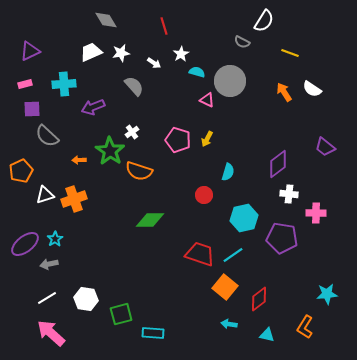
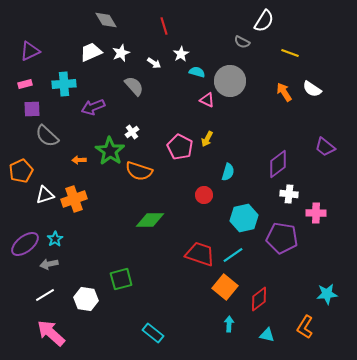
white star at (121, 53): rotated 12 degrees counterclockwise
pink pentagon at (178, 140): moved 2 px right, 7 px down; rotated 10 degrees clockwise
white line at (47, 298): moved 2 px left, 3 px up
green square at (121, 314): moved 35 px up
cyan arrow at (229, 324): rotated 84 degrees clockwise
cyan rectangle at (153, 333): rotated 35 degrees clockwise
